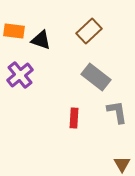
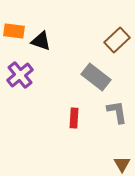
brown rectangle: moved 28 px right, 9 px down
black triangle: moved 1 px down
